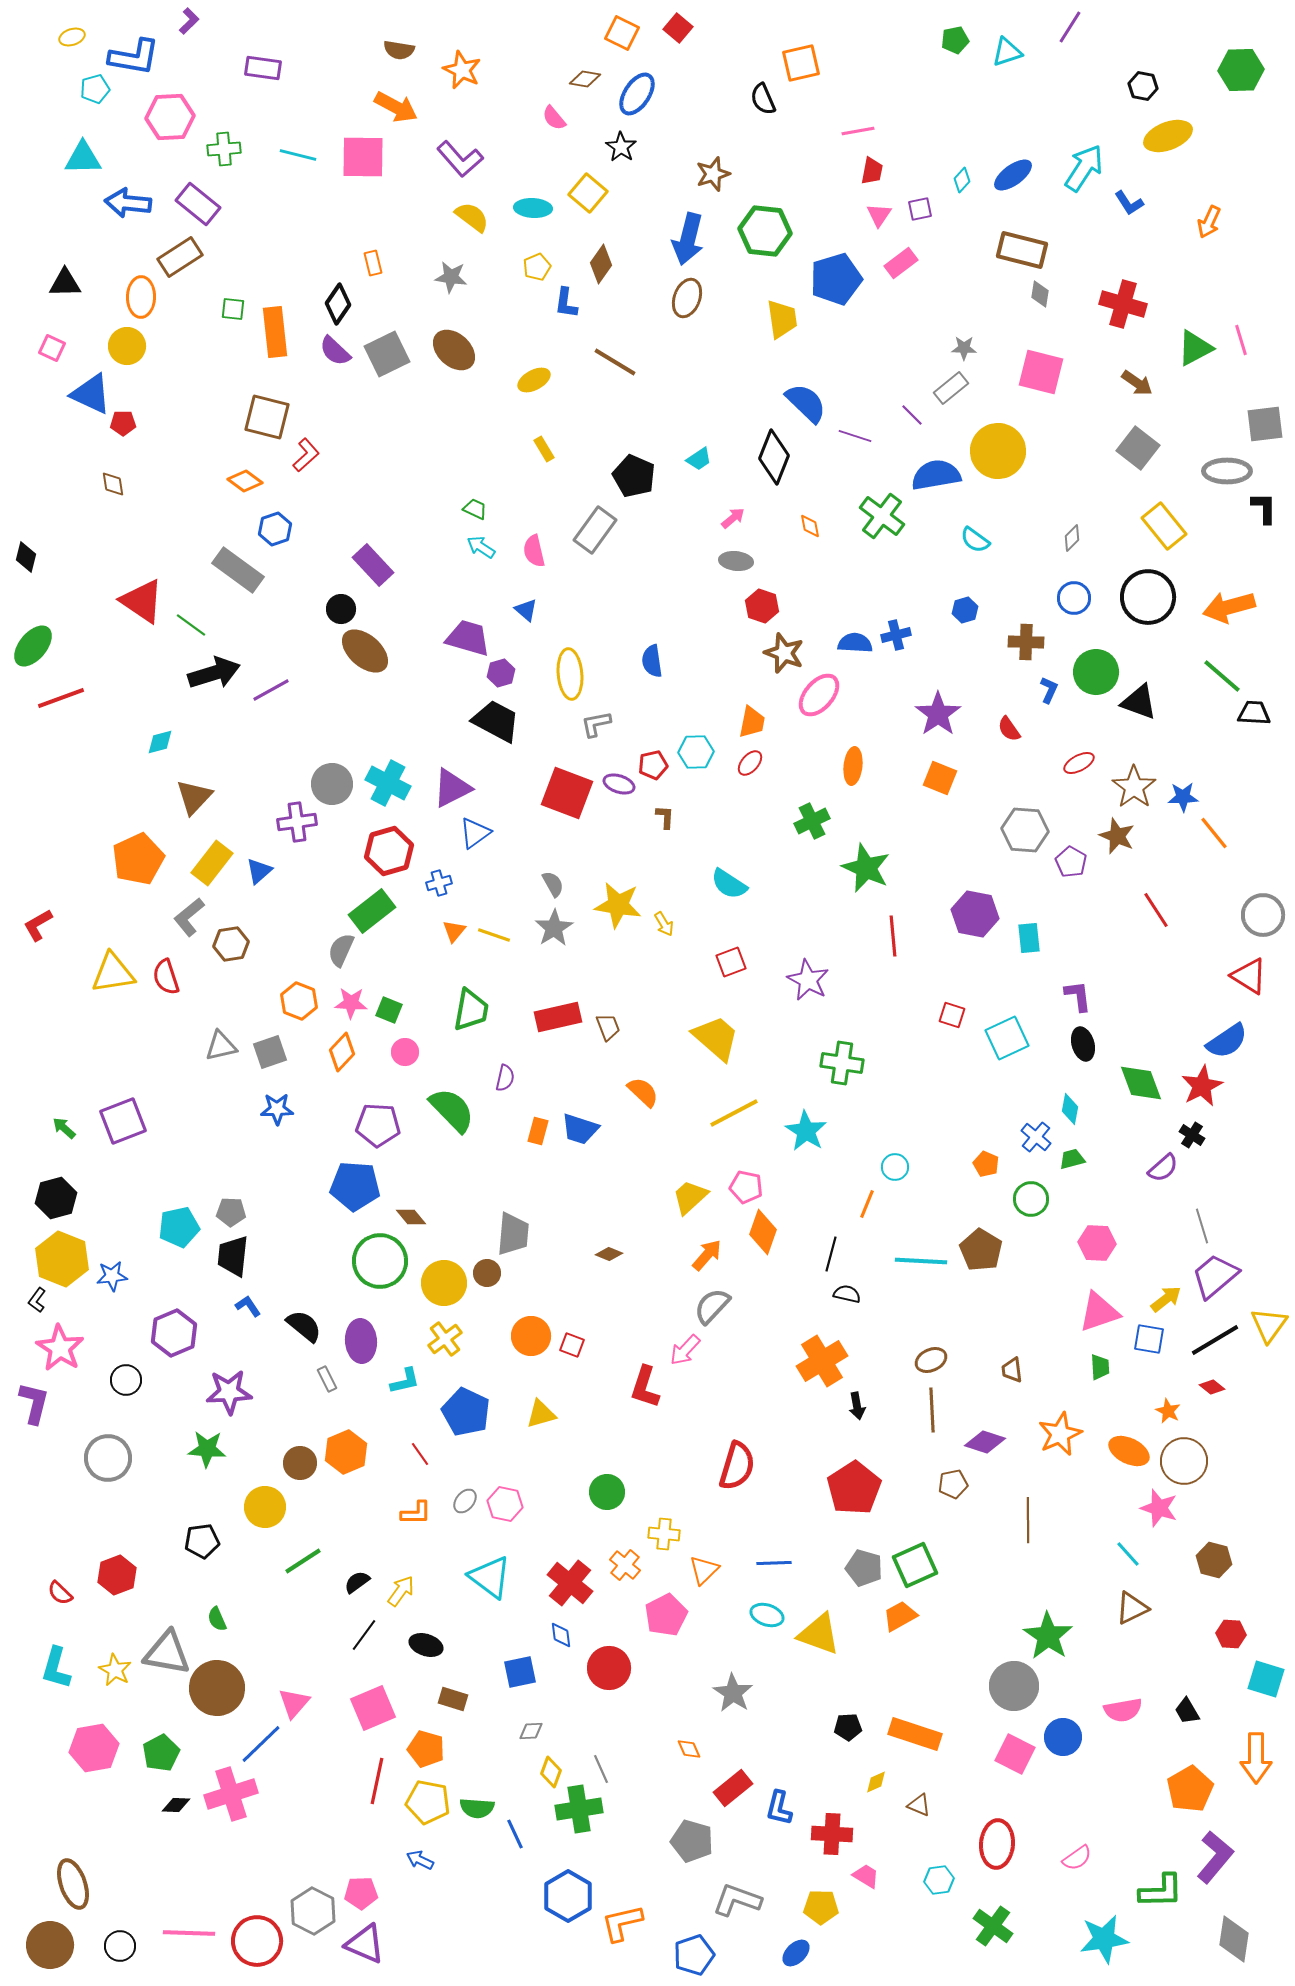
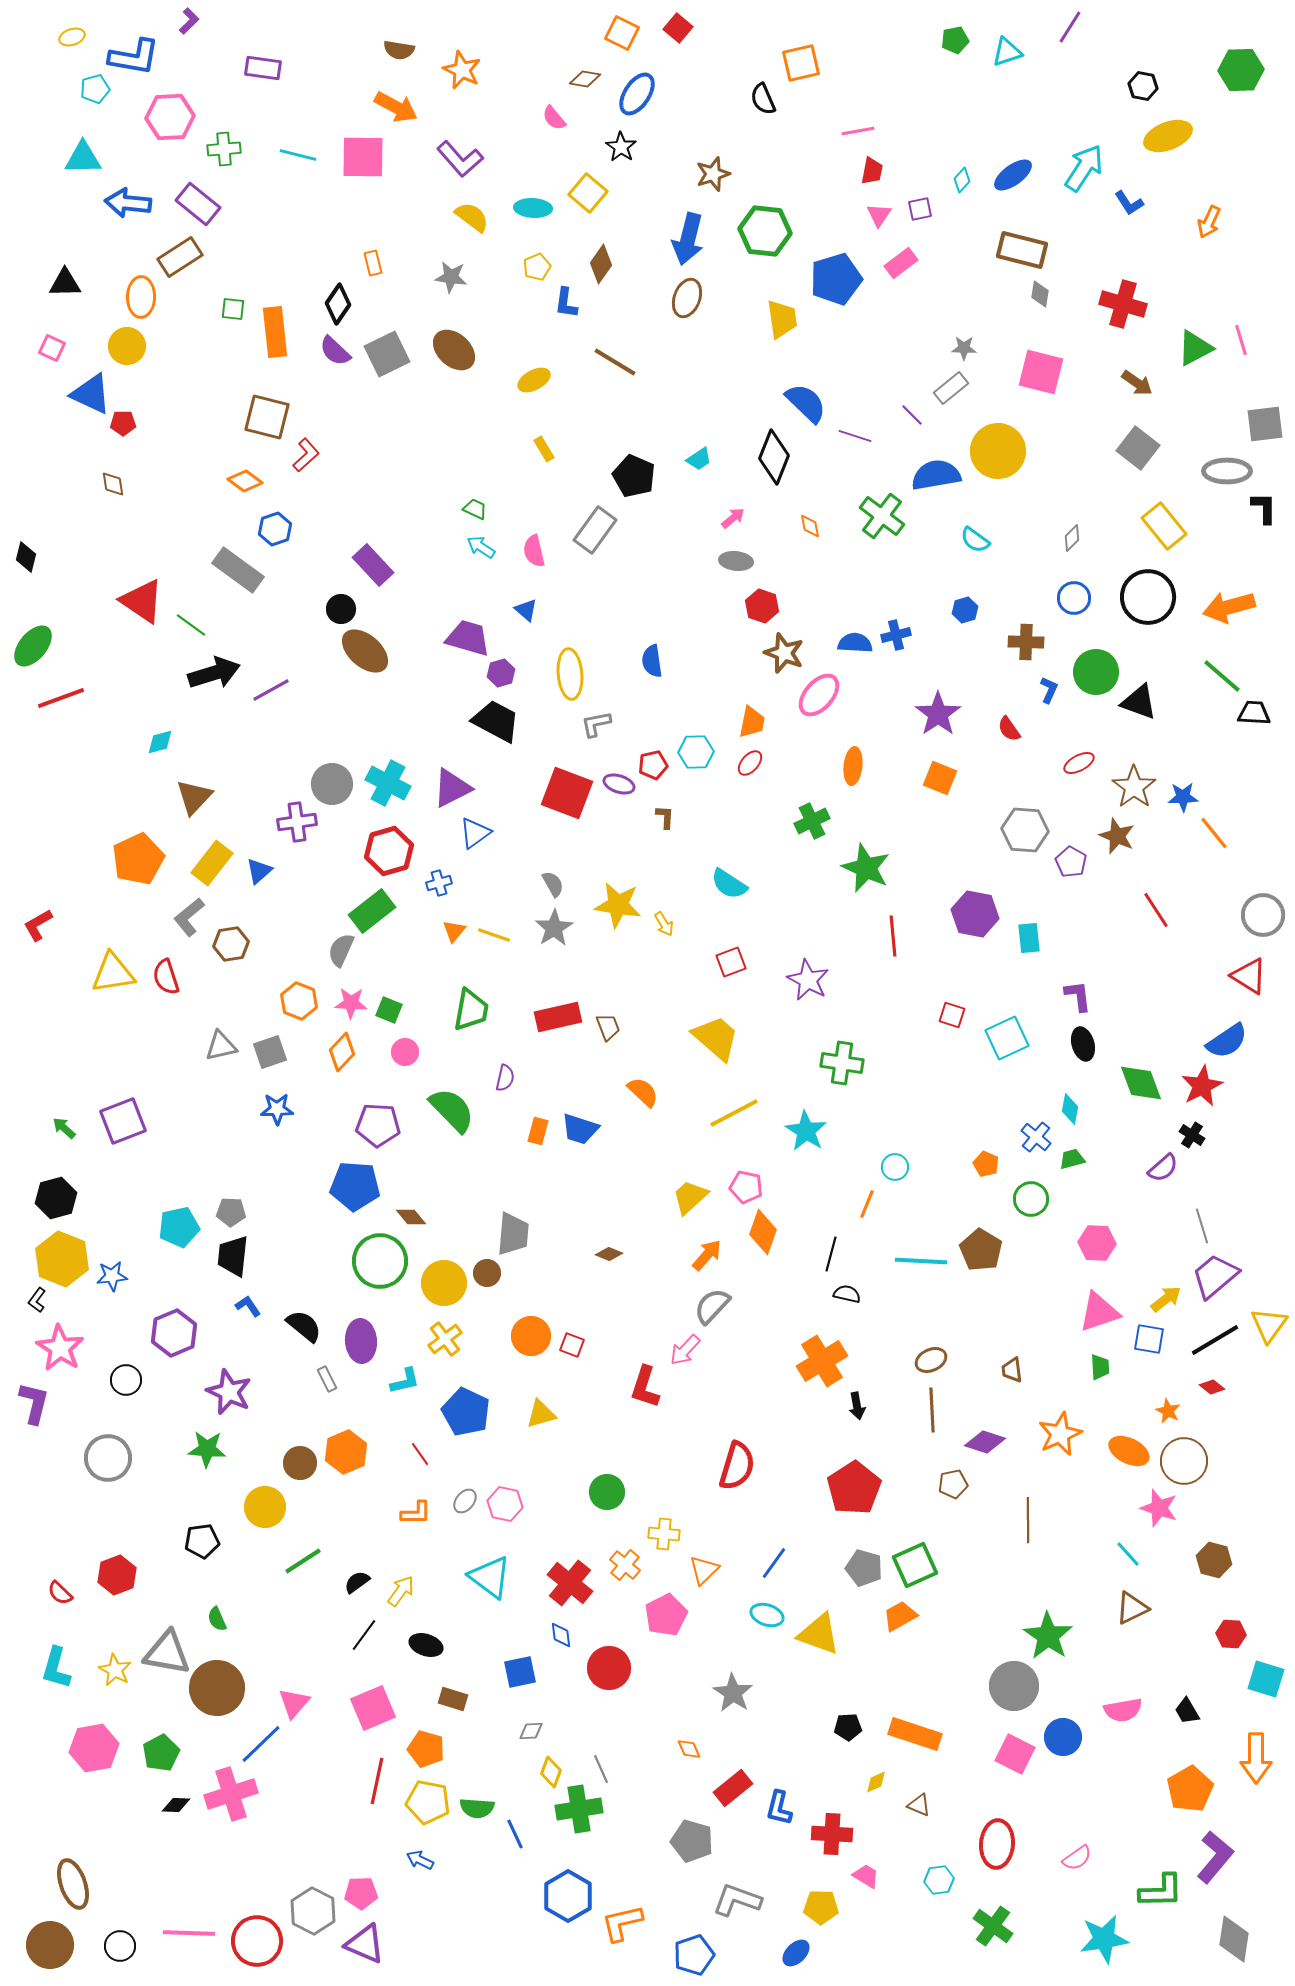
purple star at (229, 1392): rotated 27 degrees clockwise
blue line at (774, 1563): rotated 52 degrees counterclockwise
